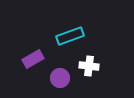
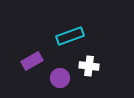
purple rectangle: moved 1 px left, 2 px down
